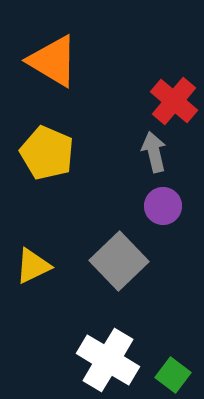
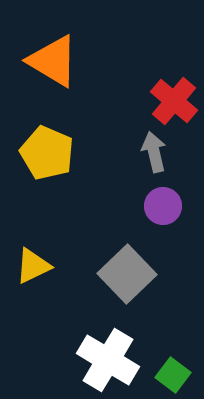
gray square: moved 8 px right, 13 px down
